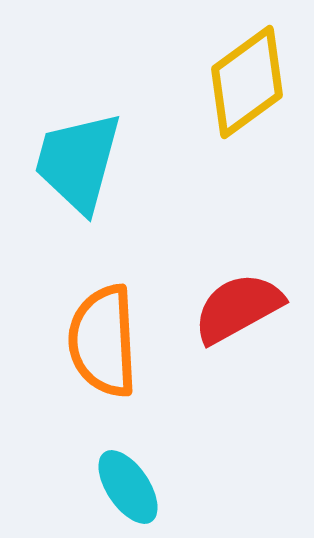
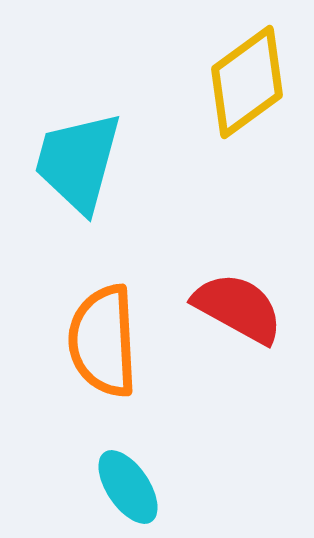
red semicircle: rotated 58 degrees clockwise
